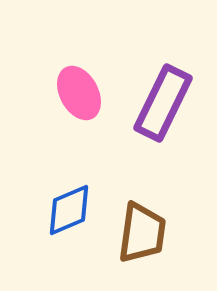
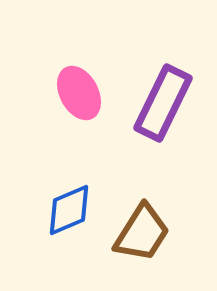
brown trapezoid: rotated 24 degrees clockwise
